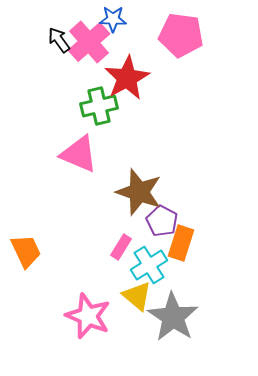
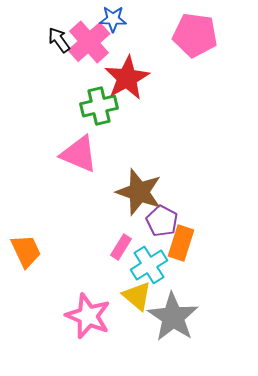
pink pentagon: moved 14 px right
